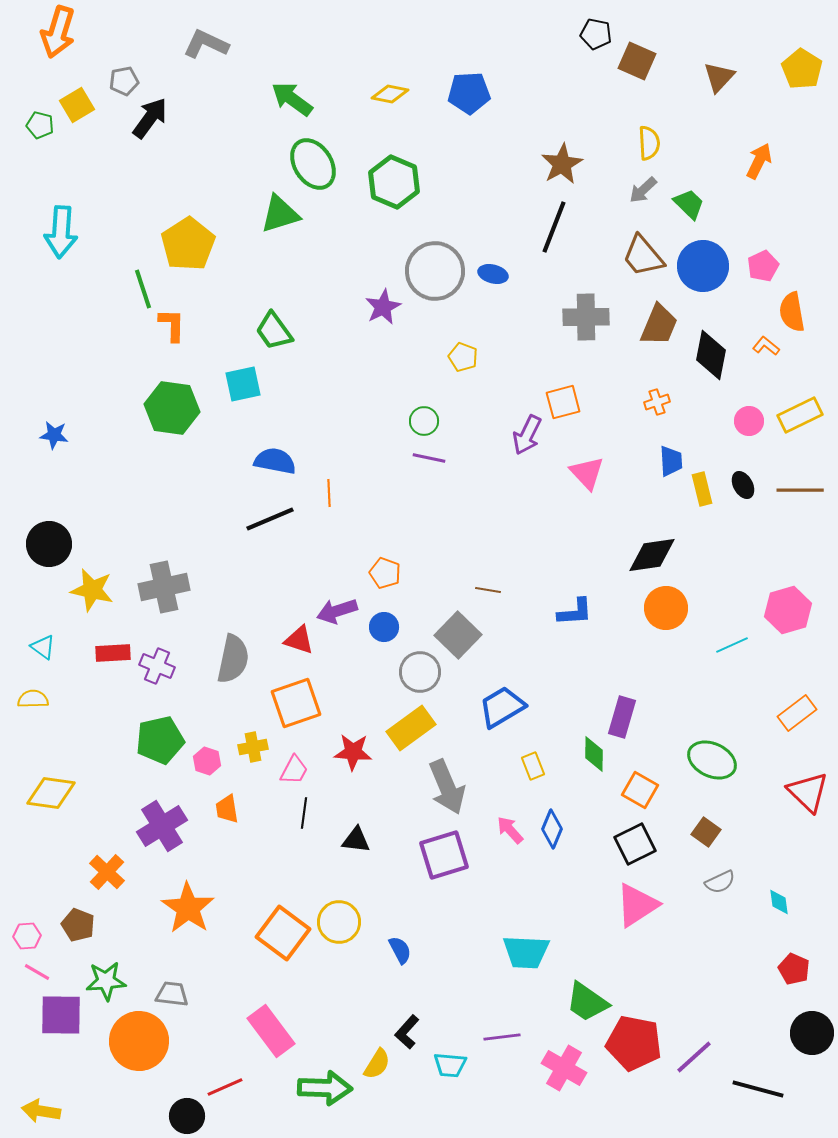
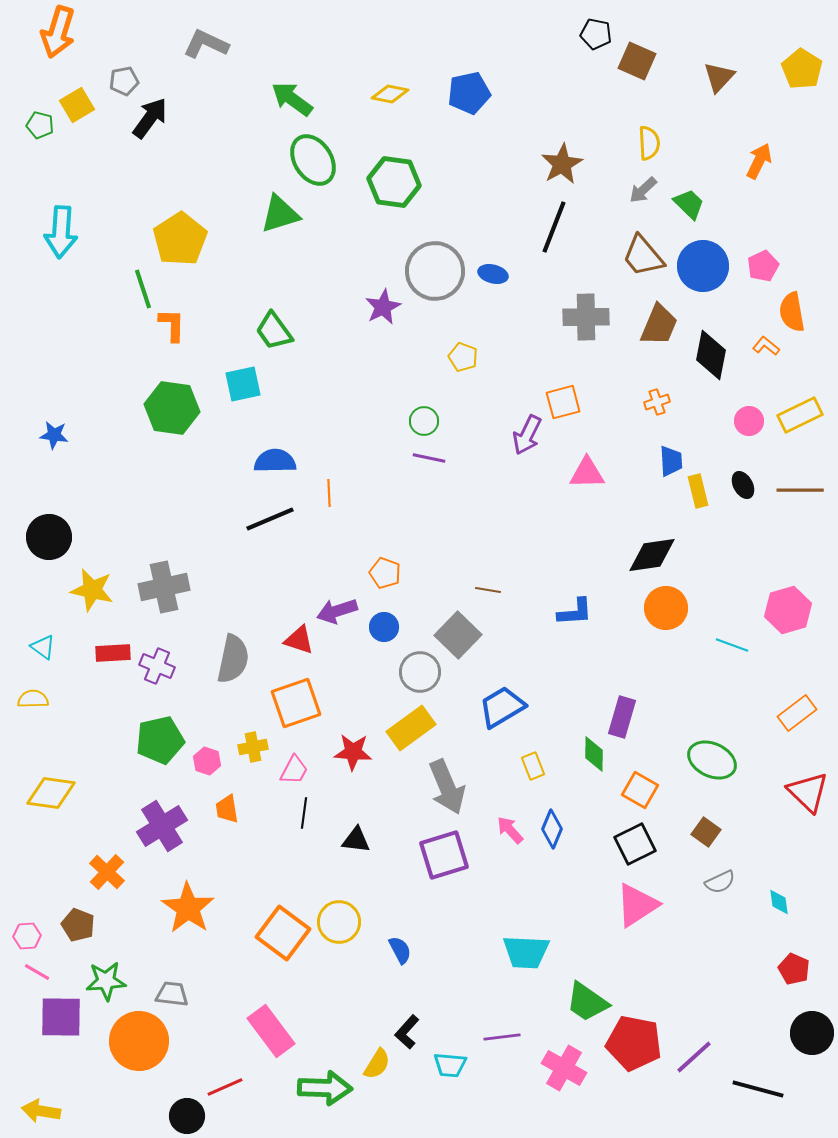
blue pentagon at (469, 93): rotated 9 degrees counterclockwise
green ellipse at (313, 164): moved 4 px up
green hexagon at (394, 182): rotated 15 degrees counterclockwise
yellow pentagon at (188, 244): moved 8 px left, 5 px up
blue semicircle at (275, 461): rotated 12 degrees counterclockwise
pink triangle at (587, 473): rotated 48 degrees counterclockwise
yellow rectangle at (702, 489): moved 4 px left, 2 px down
black circle at (49, 544): moved 7 px up
cyan line at (732, 645): rotated 44 degrees clockwise
purple square at (61, 1015): moved 2 px down
